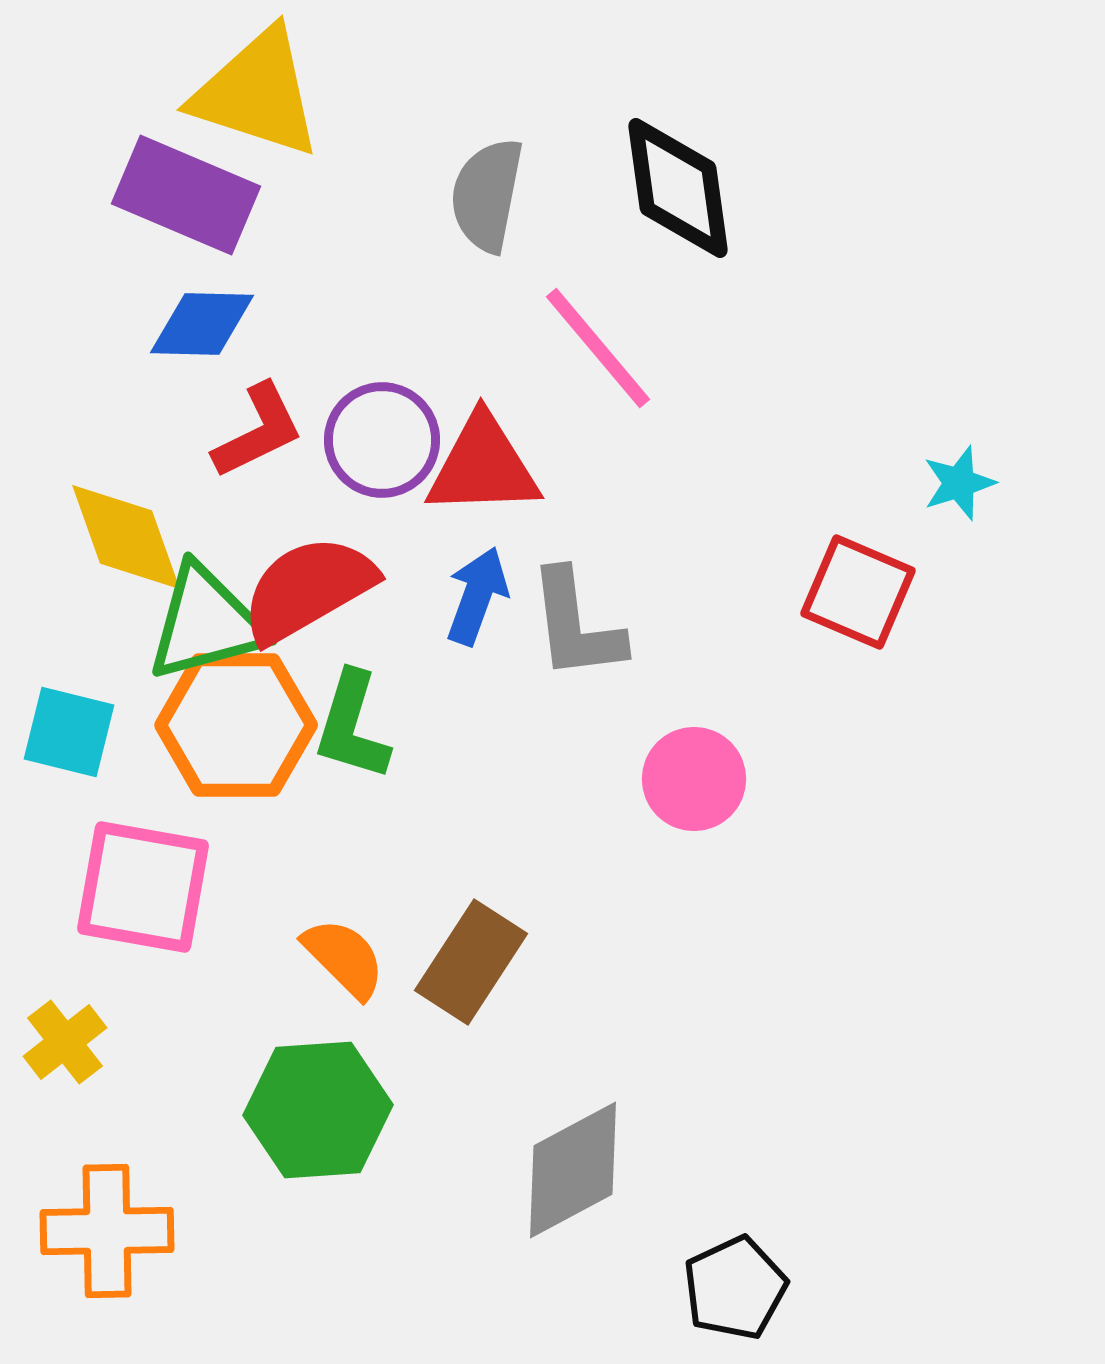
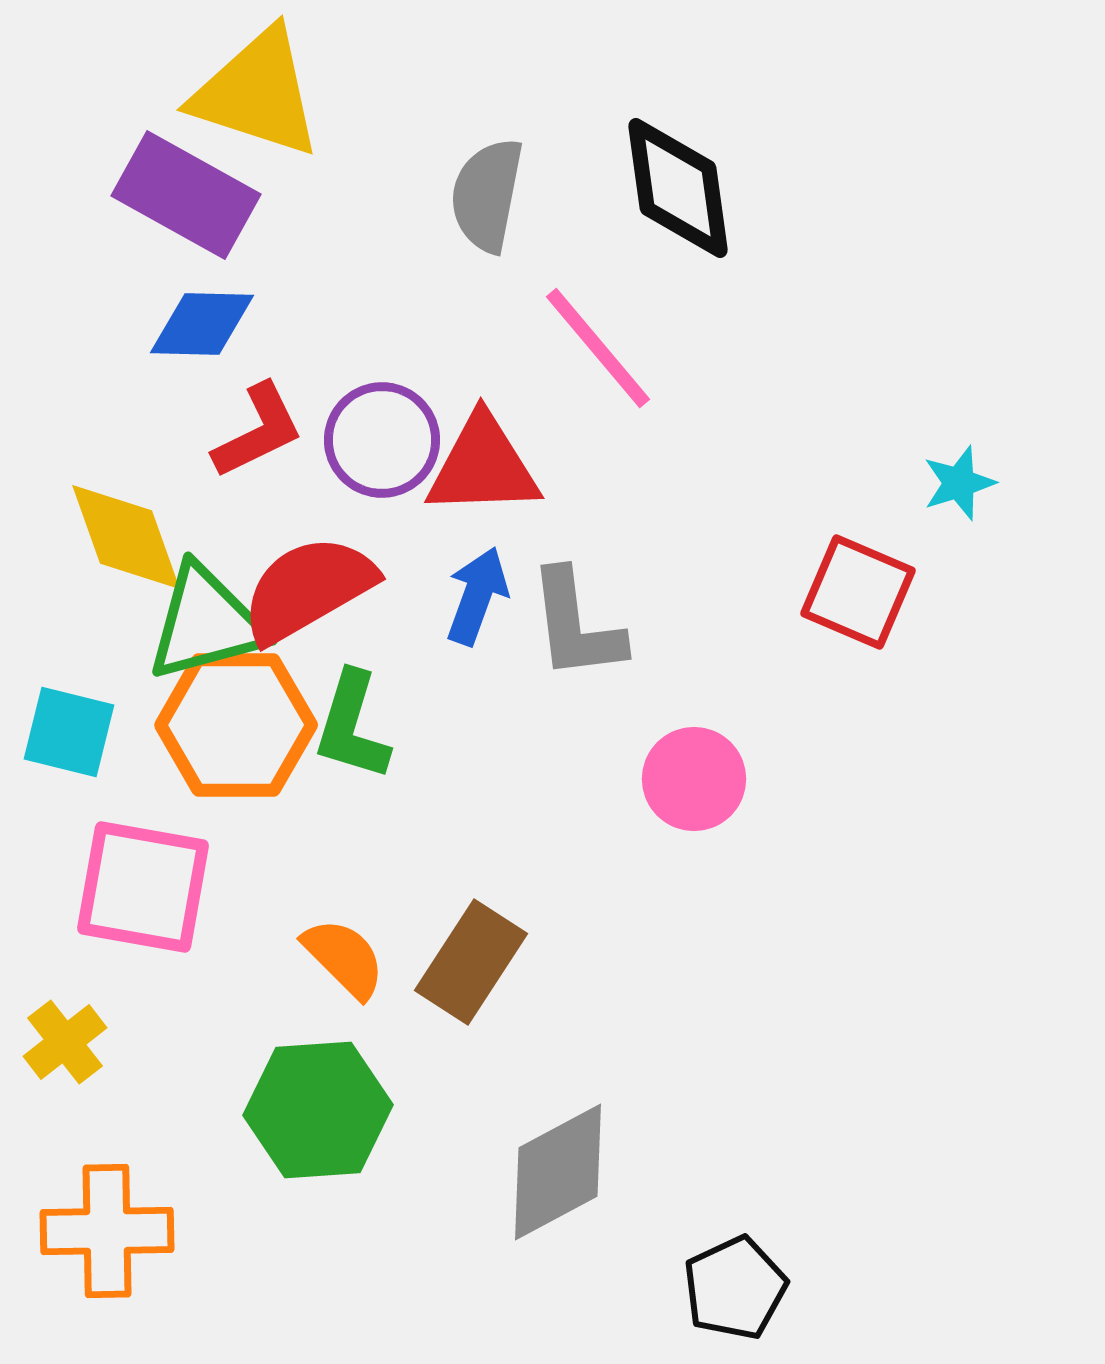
purple rectangle: rotated 6 degrees clockwise
gray diamond: moved 15 px left, 2 px down
